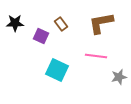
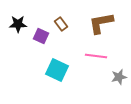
black star: moved 3 px right, 1 px down
